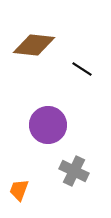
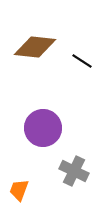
brown diamond: moved 1 px right, 2 px down
black line: moved 8 px up
purple circle: moved 5 px left, 3 px down
